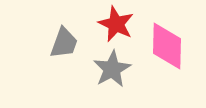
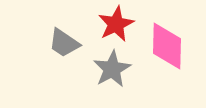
red star: rotated 21 degrees clockwise
gray trapezoid: rotated 104 degrees clockwise
